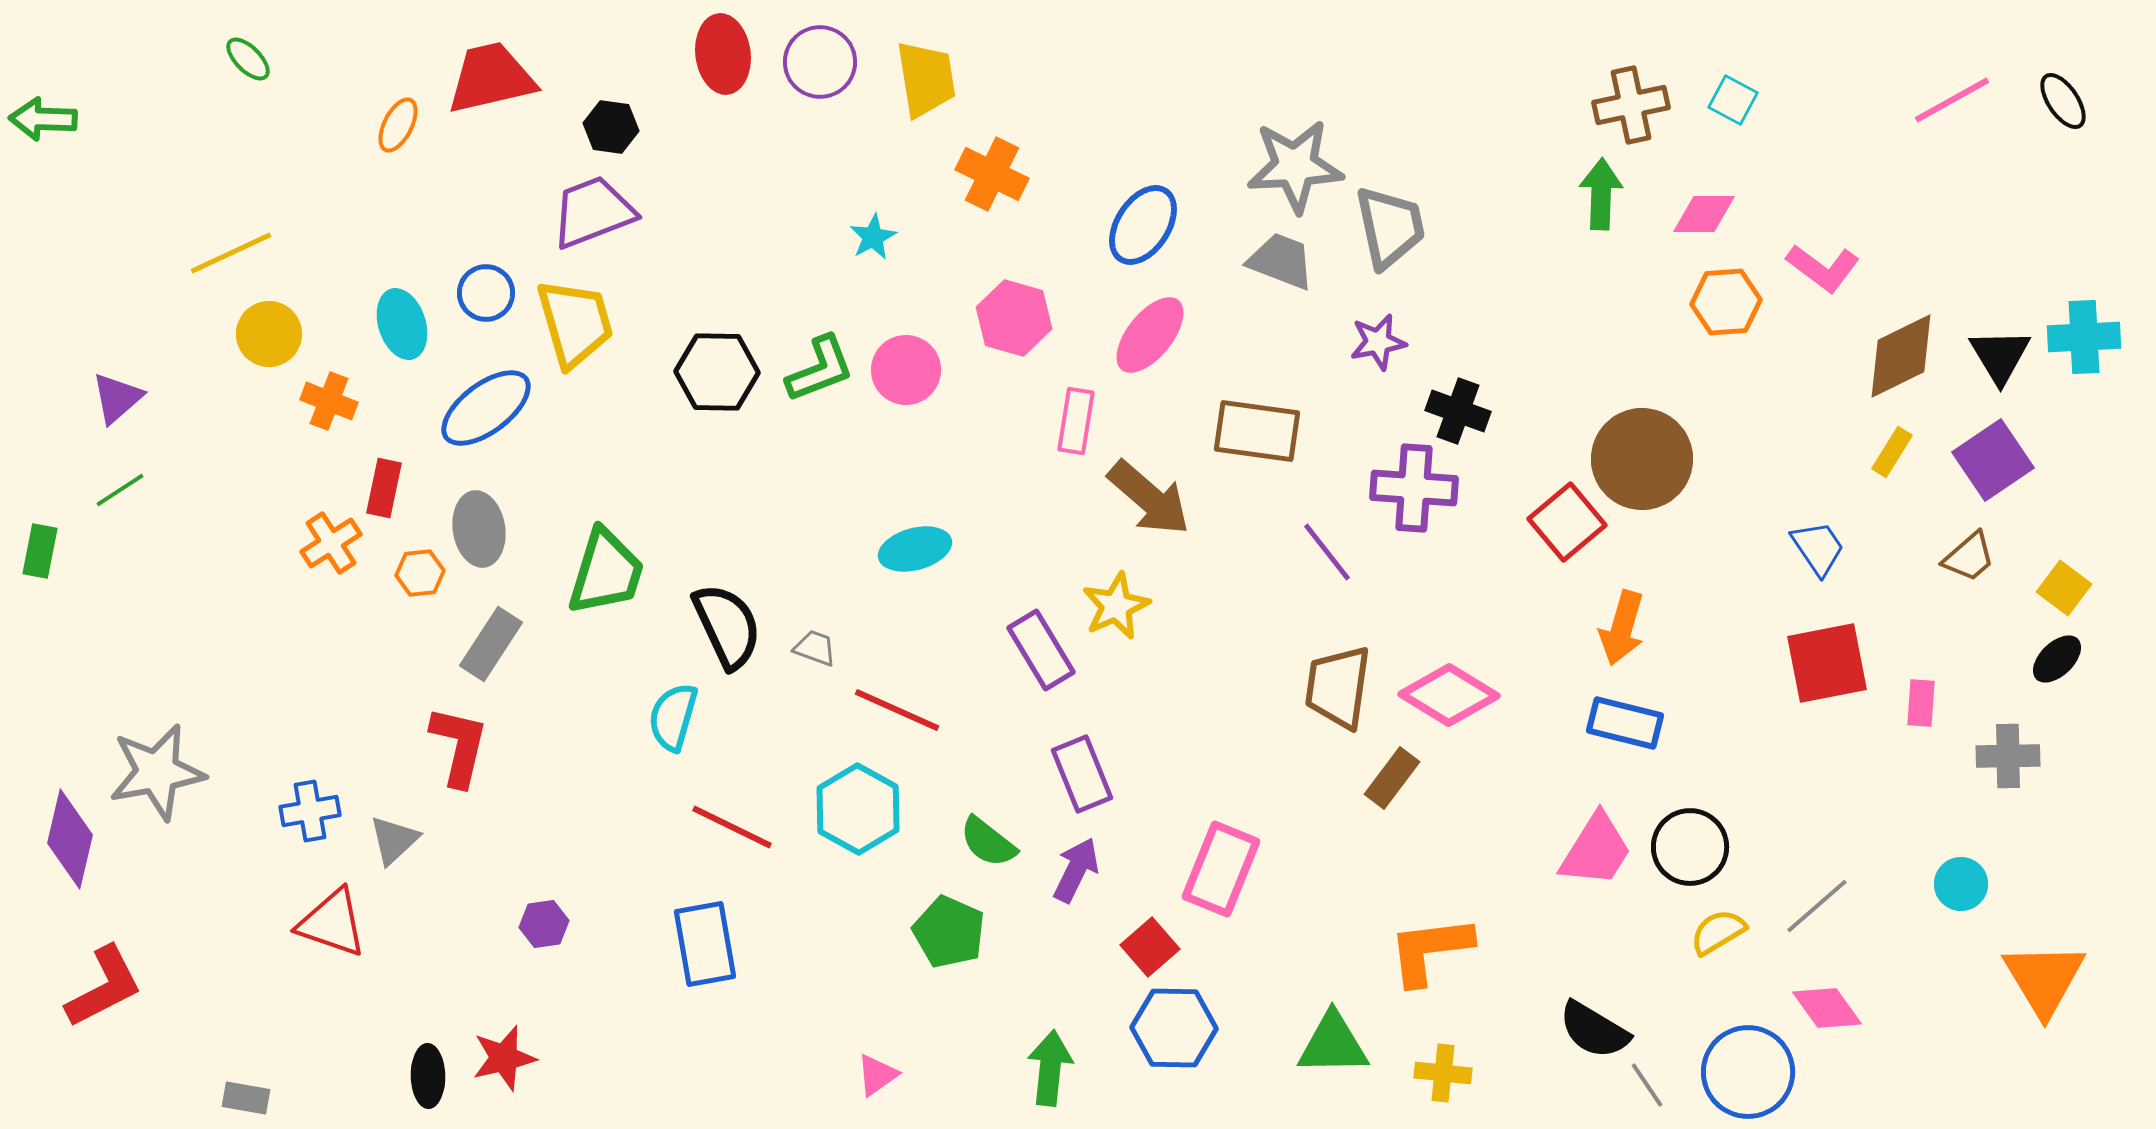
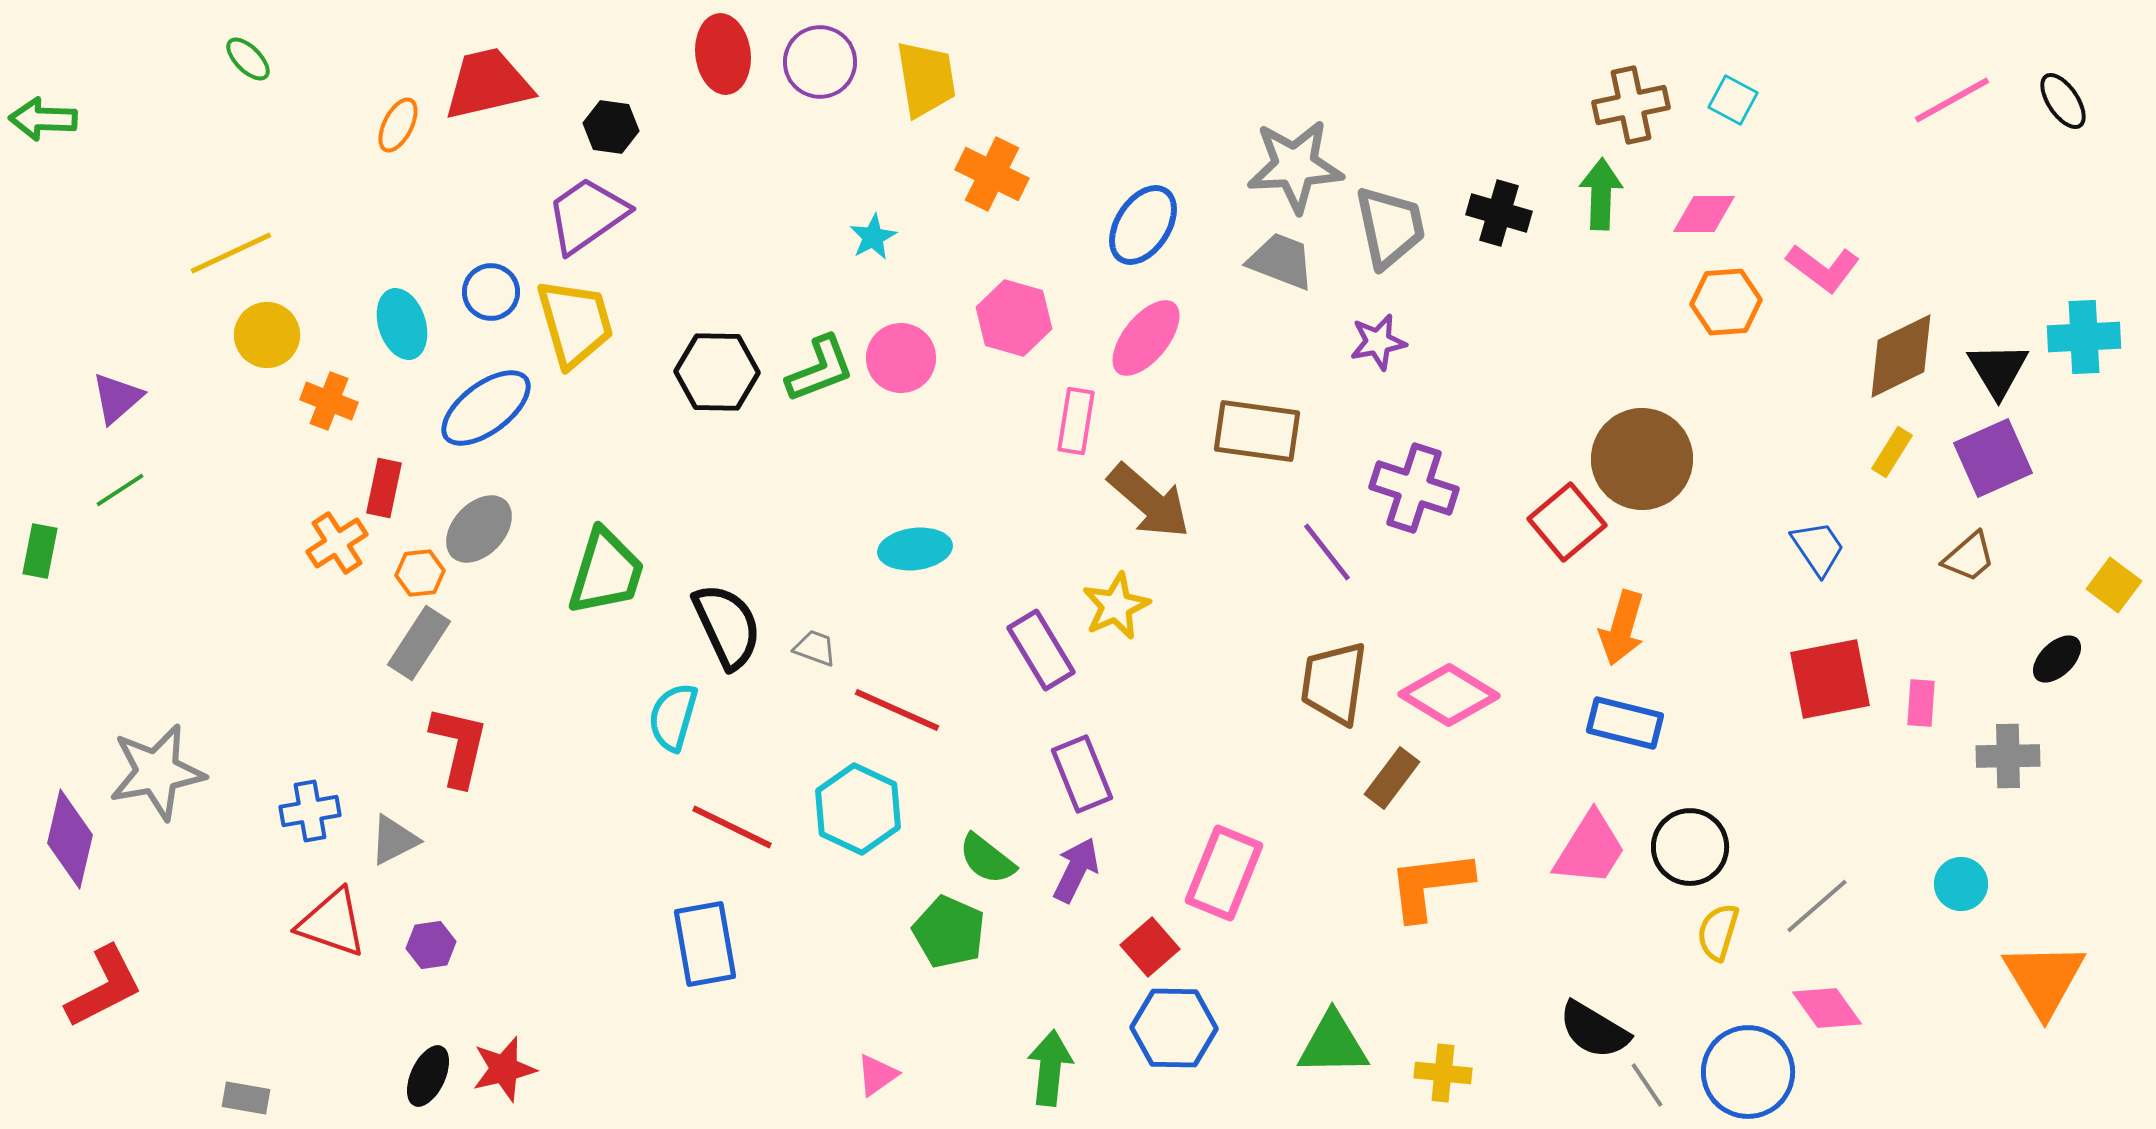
red trapezoid at (491, 78): moved 3 px left, 6 px down
purple trapezoid at (593, 212): moved 6 px left, 3 px down; rotated 14 degrees counterclockwise
blue circle at (486, 293): moved 5 px right, 1 px up
yellow circle at (269, 334): moved 2 px left, 1 px down
pink ellipse at (1150, 335): moved 4 px left, 3 px down
black triangle at (2000, 356): moved 2 px left, 14 px down
pink circle at (906, 370): moved 5 px left, 12 px up
black cross at (1458, 411): moved 41 px right, 198 px up; rotated 4 degrees counterclockwise
purple square at (1993, 460): moved 2 px up; rotated 10 degrees clockwise
purple cross at (1414, 488): rotated 14 degrees clockwise
brown arrow at (1149, 498): moved 3 px down
gray ellipse at (479, 529): rotated 52 degrees clockwise
orange cross at (331, 543): moved 6 px right
cyan ellipse at (915, 549): rotated 8 degrees clockwise
yellow square at (2064, 588): moved 50 px right, 3 px up
gray rectangle at (491, 644): moved 72 px left, 1 px up
red square at (1827, 663): moved 3 px right, 16 px down
brown trapezoid at (1338, 687): moved 4 px left, 4 px up
cyan hexagon at (858, 809): rotated 4 degrees counterclockwise
gray triangle at (394, 840): rotated 16 degrees clockwise
green semicircle at (988, 842): moved 1 px left, 17 px down
pink trapezoid at (1596, 850): moved 6 px left, 1 px up
pink rectangle at (1221, 869): moved 3 px right, 4 px down
purple hexagon at (544, 924): moved 113 px left, 21 px down
yellow semicircle at (1718, 932): rotated 42 degrees counterclockwise
orange L-shape at (1430, 950): moved 65 px up
red star at (504, 1058): moved 11 px down
black ellipse at (428, 1076): rotated 26 degrees clockwise
